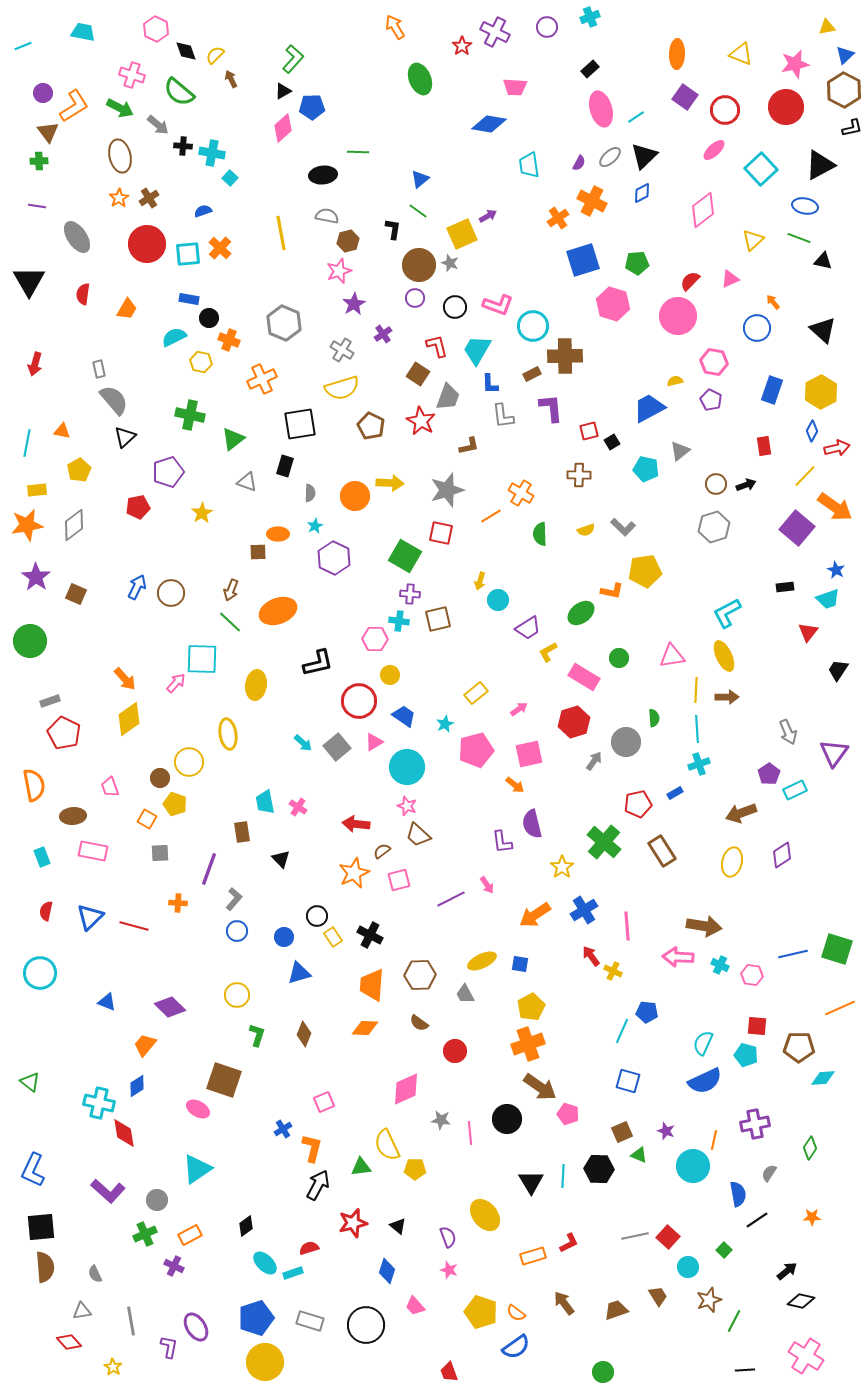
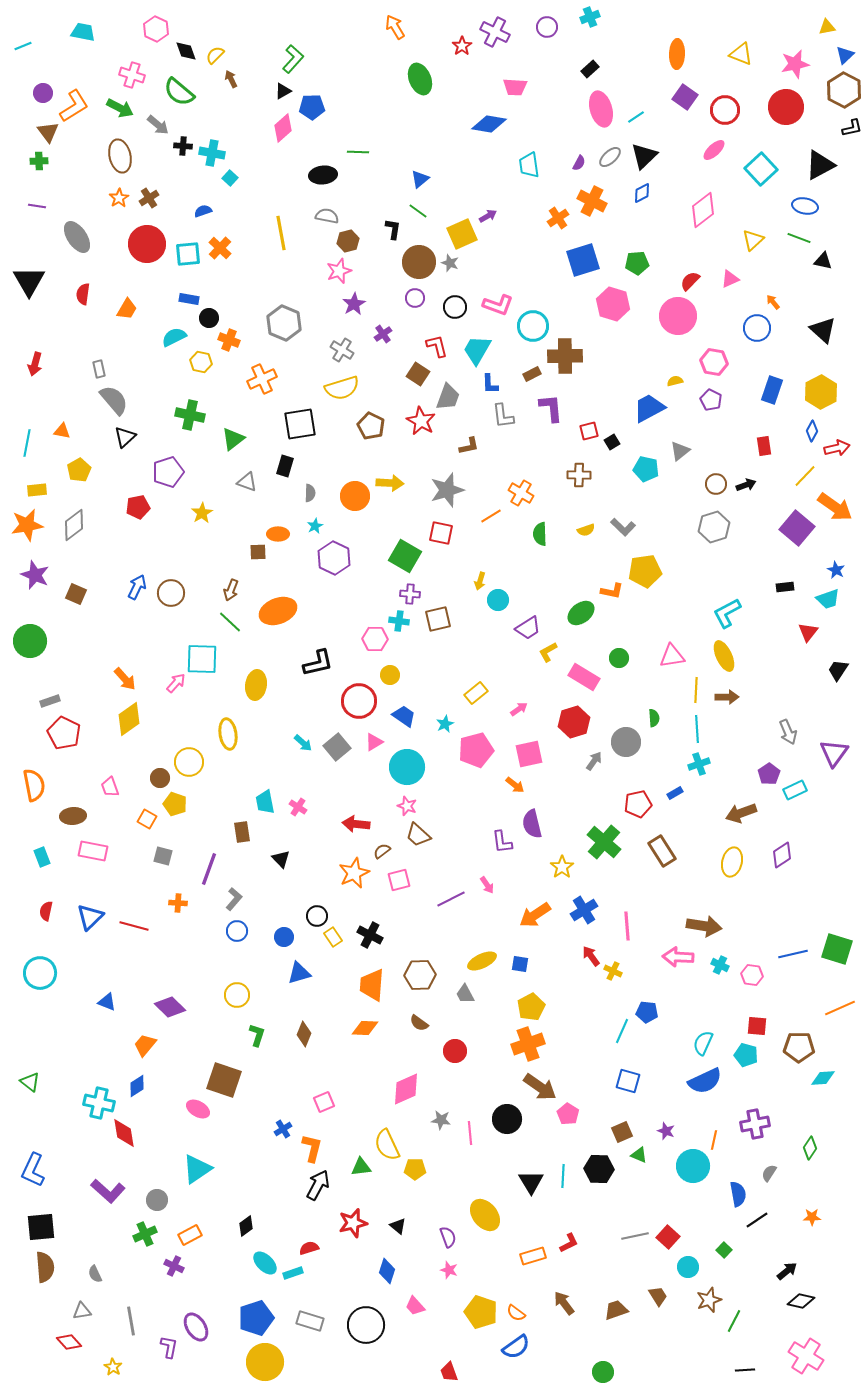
brown circle at (419, 265): moved 3 px up
purple star at (36, 577): moved 1 px left, 2 px up; rotated 12 degrees counterclockwise
gray square at (160, 853): moved 3 px right, 3 px down; rotated 18 degrees clockwise
pink pentagon at (568, 1114): rotated 15 degrees clockwise
